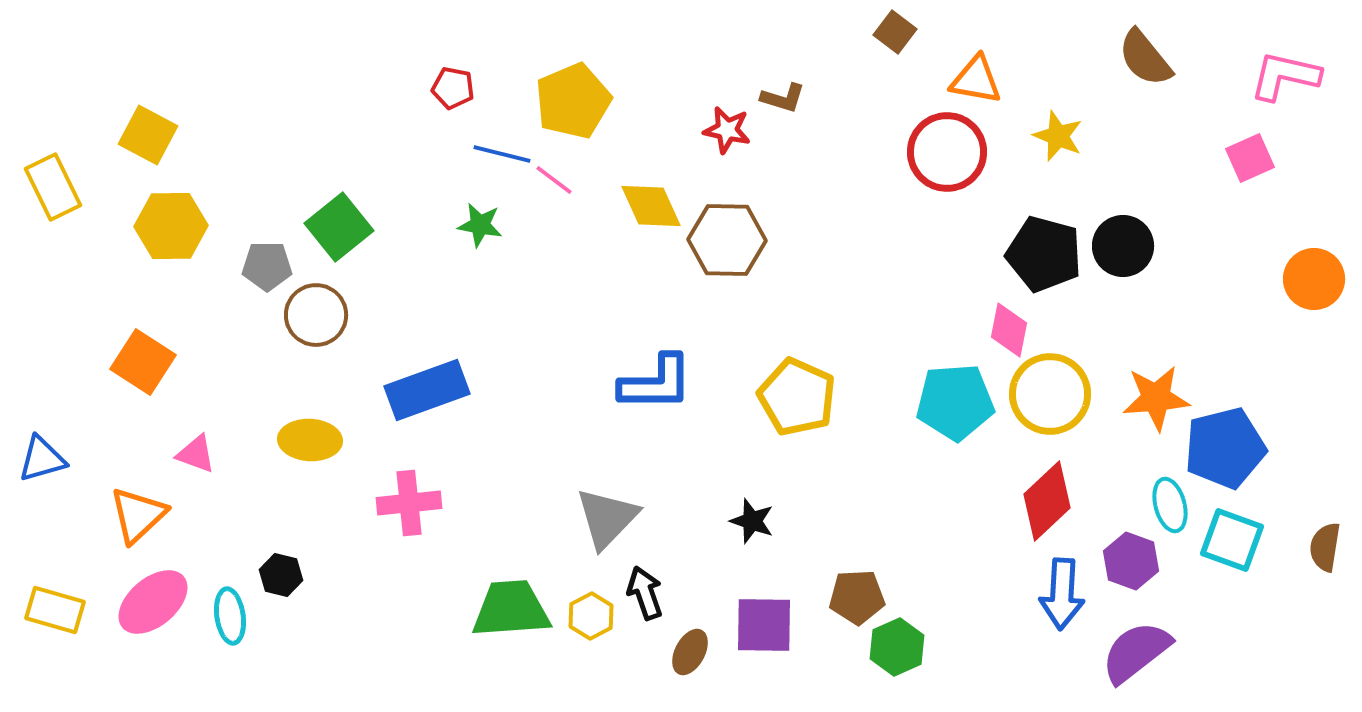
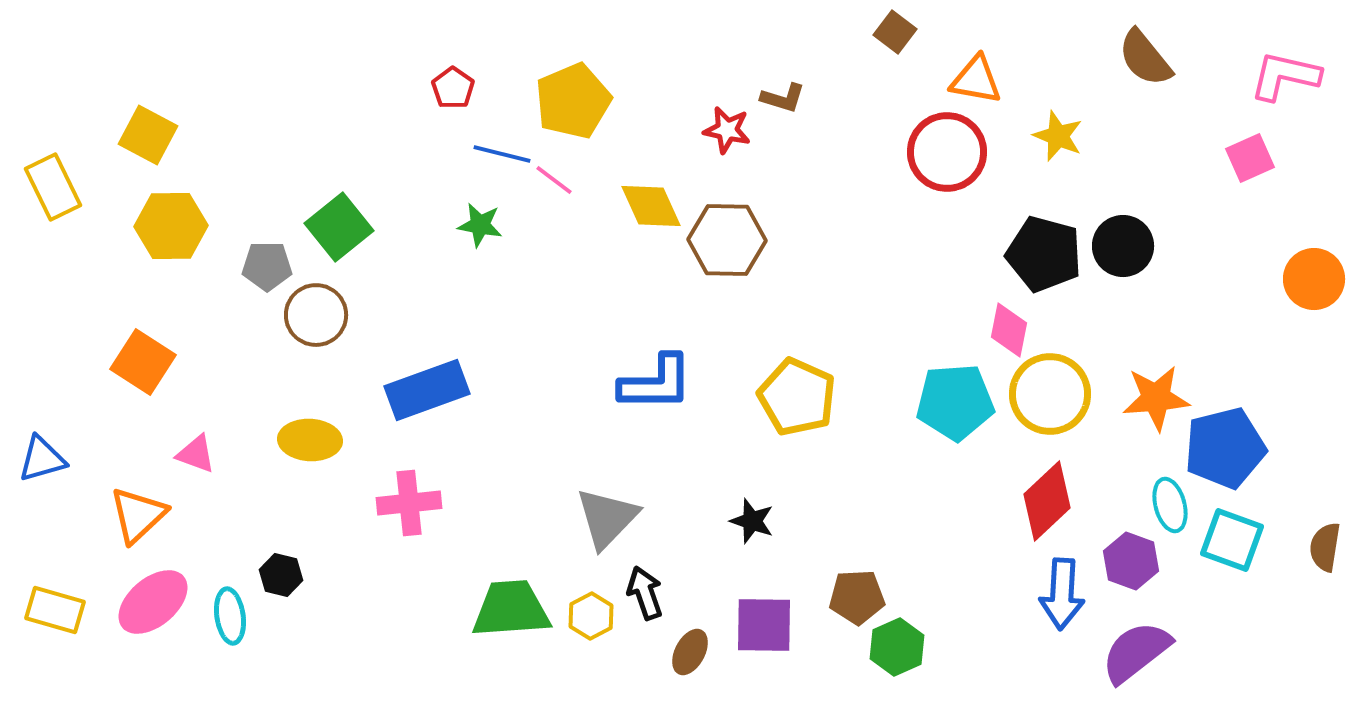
red pentagon at (453, 88): rotated 24 degrees clockwise
